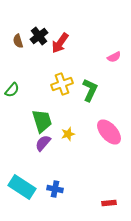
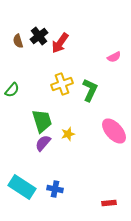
pink ellipse: moved 5 px right, 1 px up
